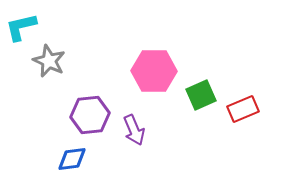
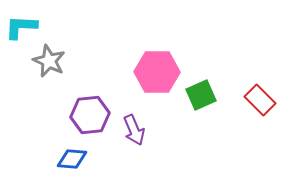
cyan L-shape: rotated 16 degrees clockwise
pink hexagon: moved 3 px right, 1 px down
red rectangle: moved 17 px right, 9 px up; rotated 68 degrees clockwise
blue diamond: rotated 12 degrees clockwise
